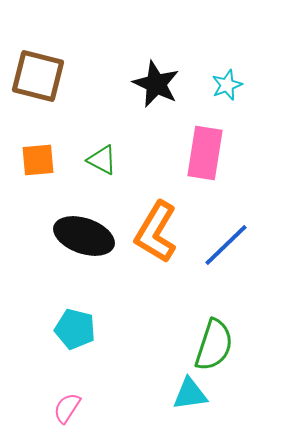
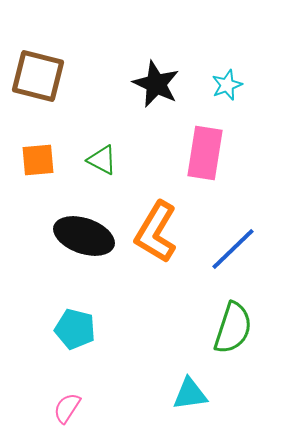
blue line: moved 7 px right, 4 px down
green semicircle: moved 19 px right, 17 px up
